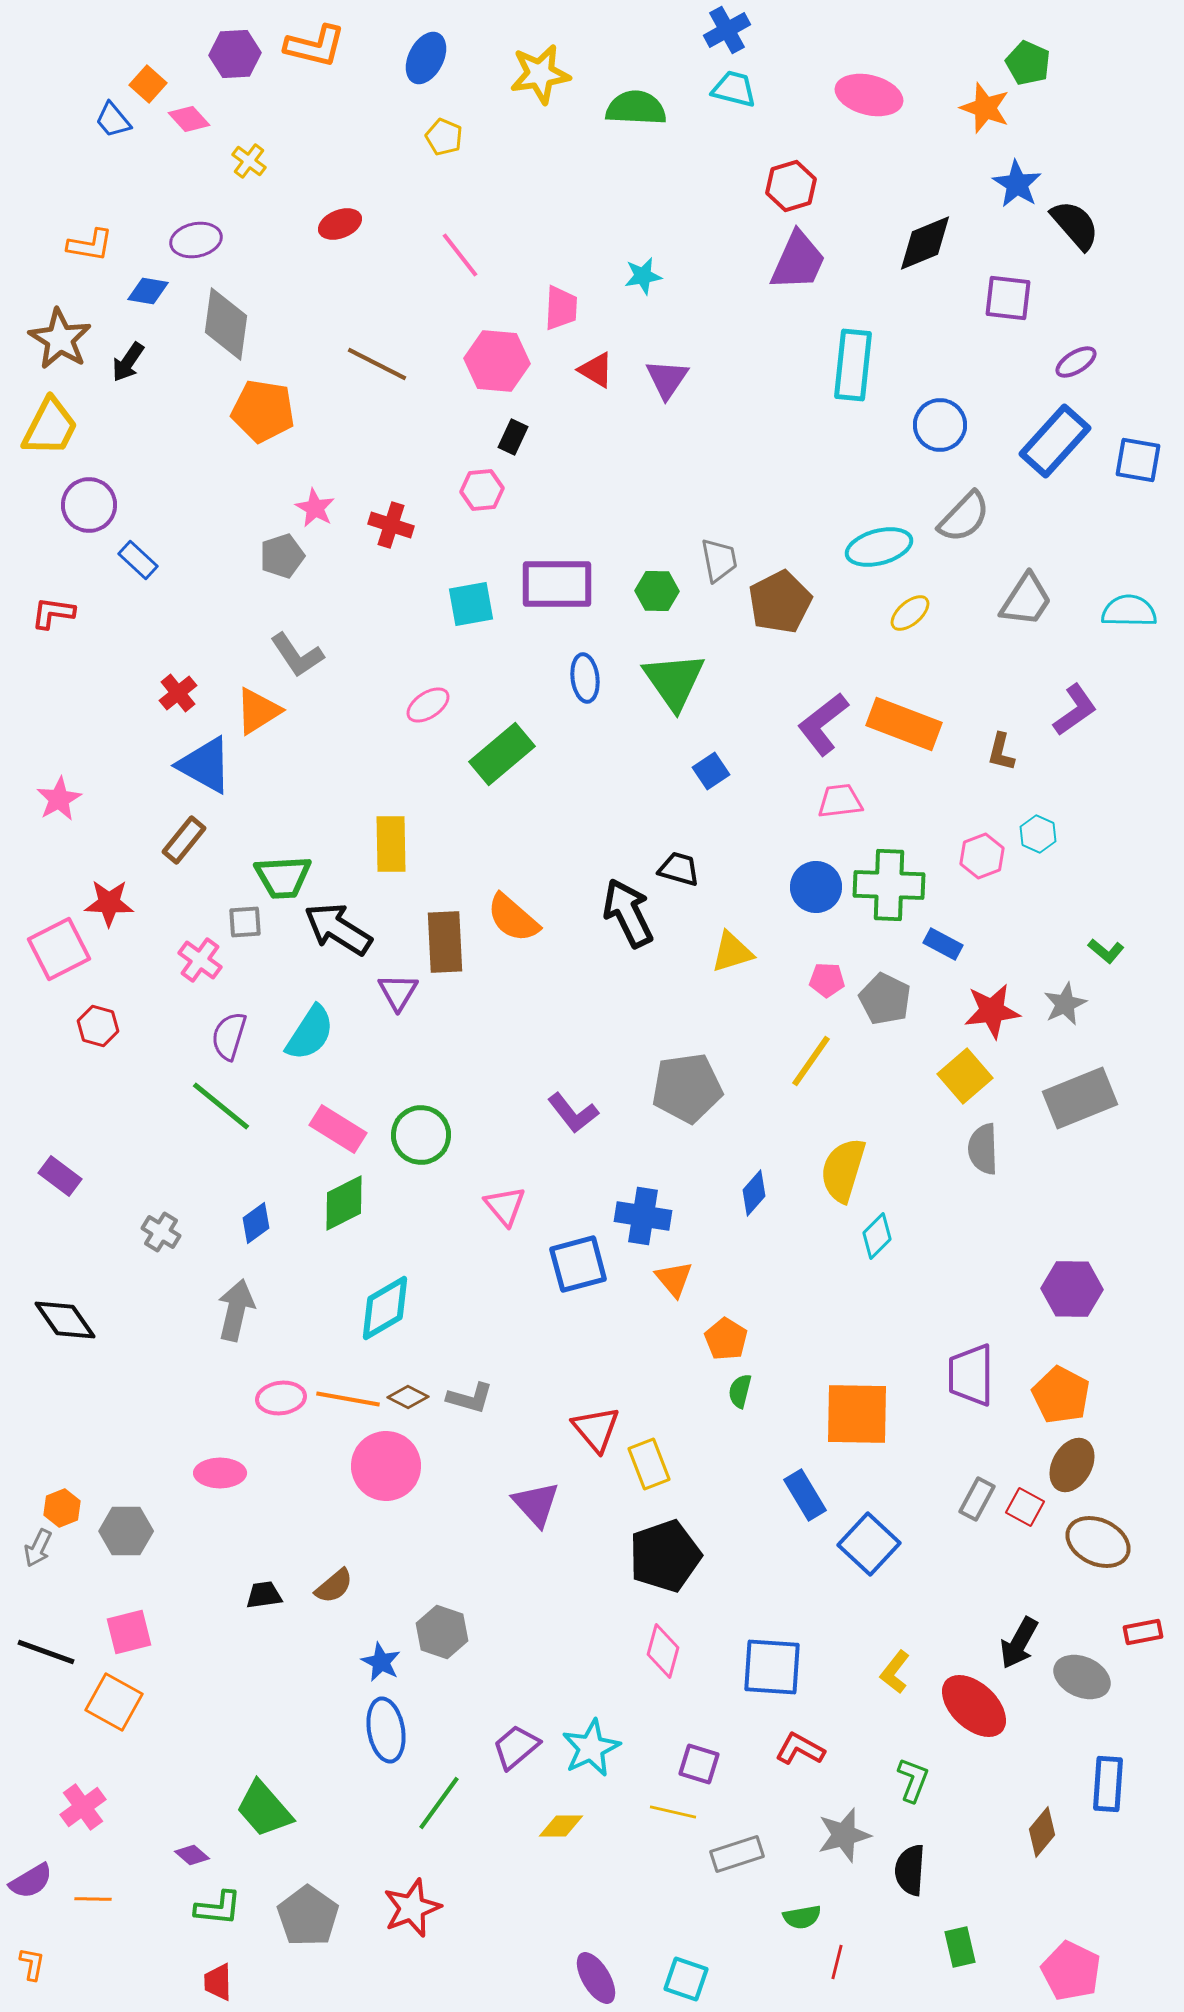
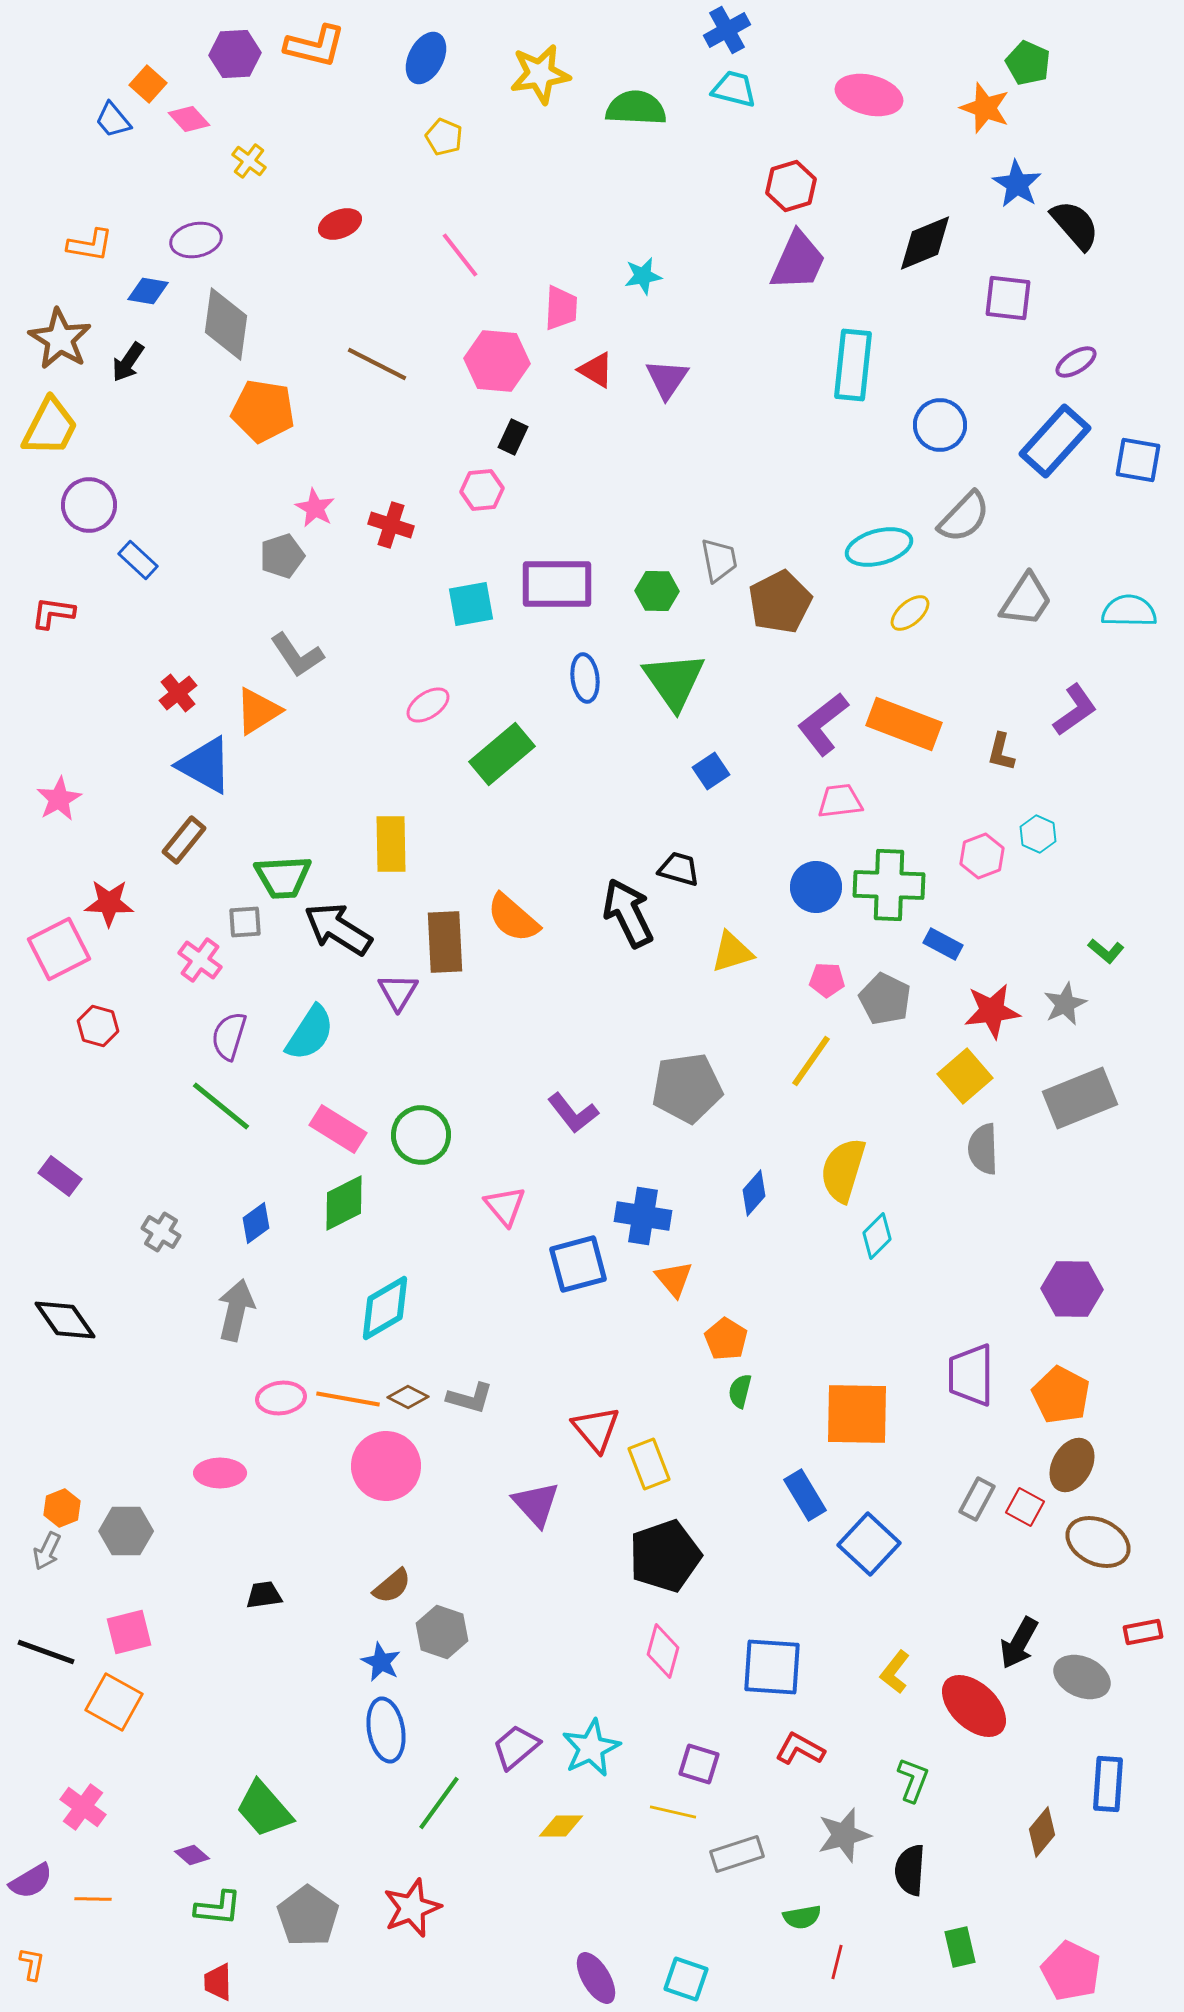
gray arrow at (38, 1548): moved 9 px right, 3 px down
brown semicircle at (334, 1586): moved 58 px right
pink cross at (83, 1807): rotated 18 degrees counterclockwise
